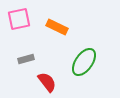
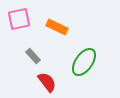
gray rectangle: moved 7 px right, 3 px up; rotated 63 degrees clockwise
